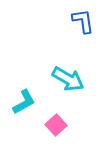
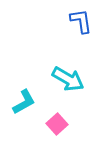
blue L-shape: moved 2 px left
pink square: moved 1 px right, 1 px up
